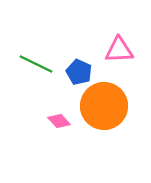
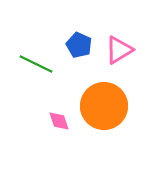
pink triangle: rotated 28 degrees counterclockwise
blue pentagon: moved 27 px up
pink diamond: rotated 25 degrees clockwise
